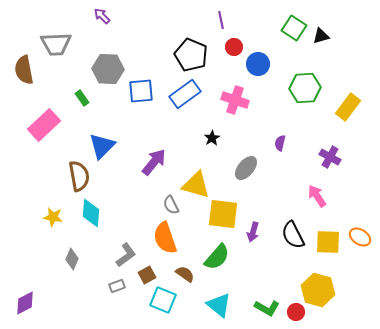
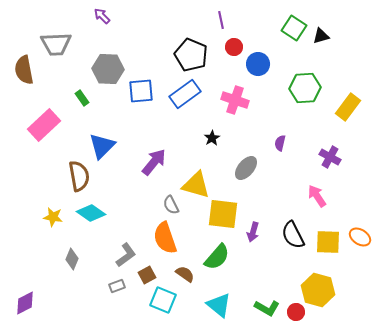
cyan diamond at (91, 213): rotated 60 degrees counterclockwise
